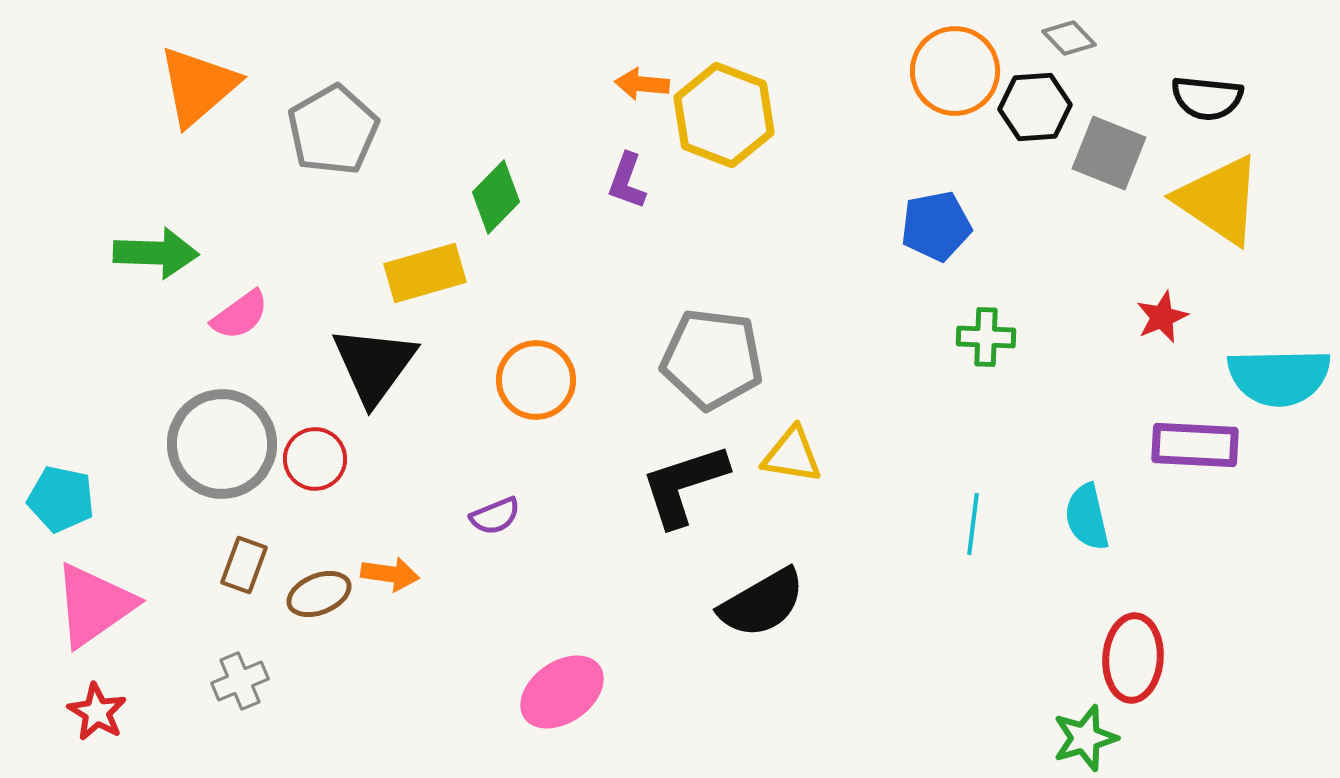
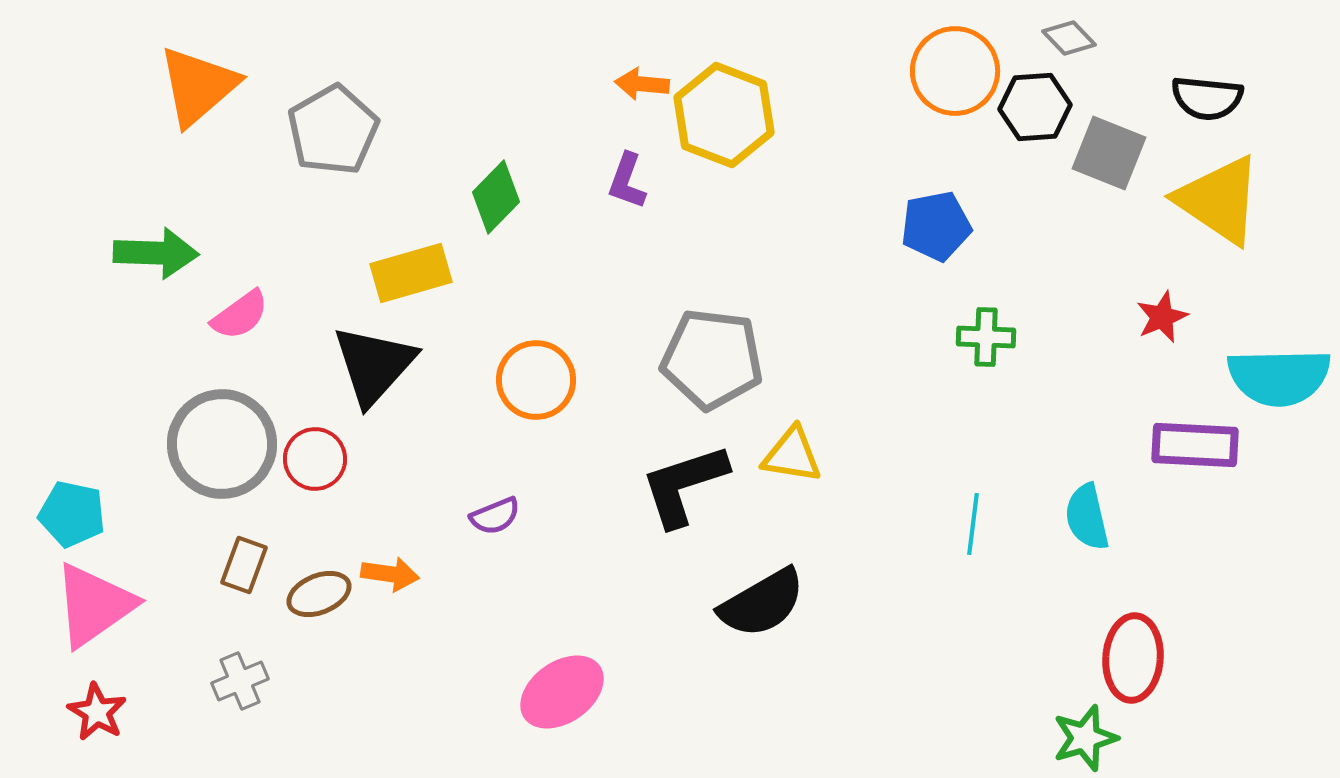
yellow rectangle at (425, 273): moved 14 px left
black triangle at (374, 365): rotated 6 degrees clockwise
cyan pentagon at (61, 499): moved 11 px right, 15 px down
